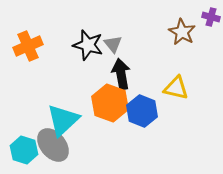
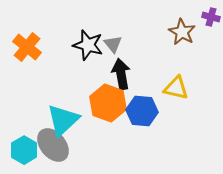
orange cross: moved 1 px left, 1 px down; rotated 28 degrees counterclockwise
orange hexagon: moved 2 px left
blue hexagon: rotated 16 degrees counterclockwise
cyan hexagon: rotated 12 degrees clockwise
